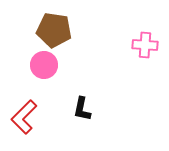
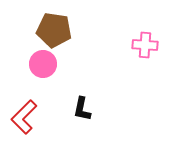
pink circle: moved 1 px left, 1 px up
